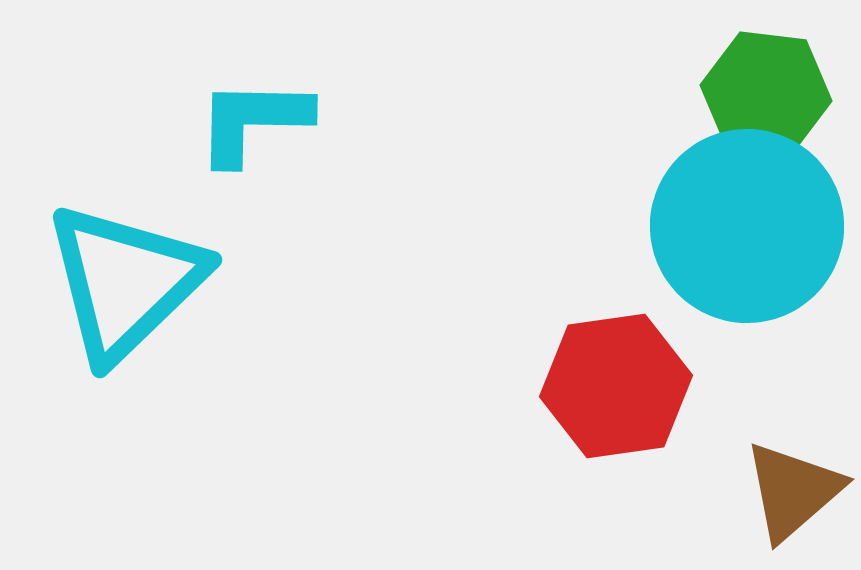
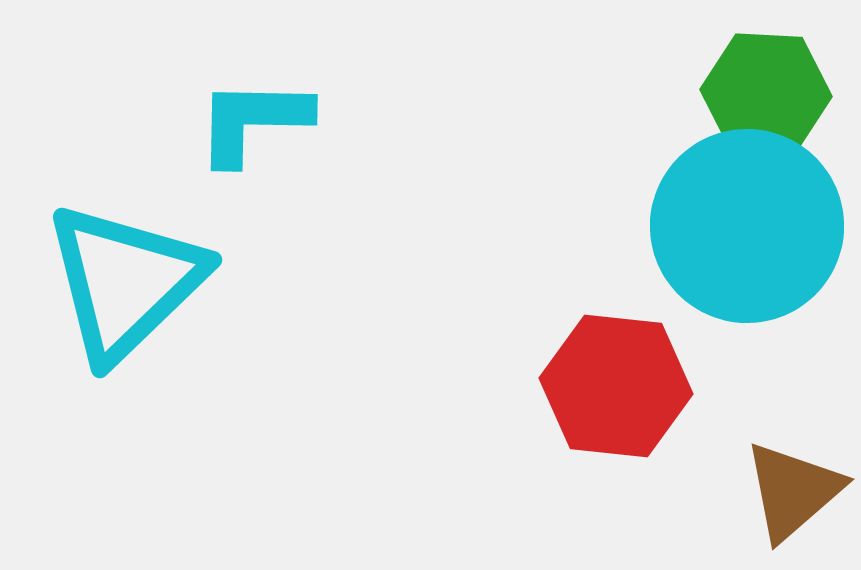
green hexagon: rotated 4 degrees counterclockwise
red hexagon: rotated 14 degrees clockwise
